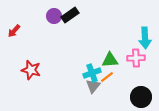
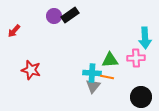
cyan cross: rotated 24 degrees clockwise
orange line: rotated 48 degrees clockwise
